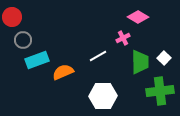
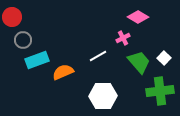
green trapezoid: moved 1 px left; rotated 40 degrees counterclockwise
